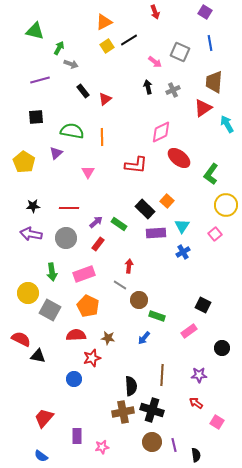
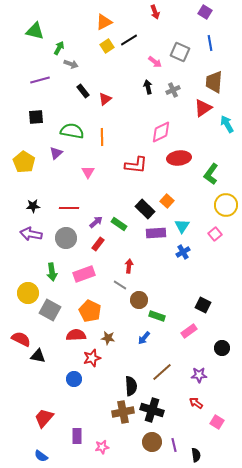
red ellipse at (179, 158): rotated 45 degrees counterclockwise
orange pentagon at (88, 306): moved 2 px right, 5 px down
brown line at (162, 375): moved 3 px up; rotated 45 degrees clockwise
